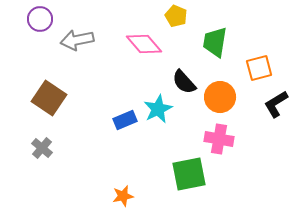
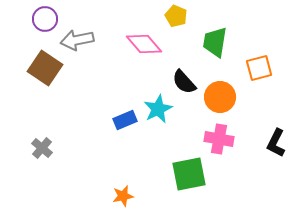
purple circle: moved 5 px right
brown square: moved 4 px left, 30 px up
black L-shape: moved 39 px down; rotated 32 degrees counterclockwise
